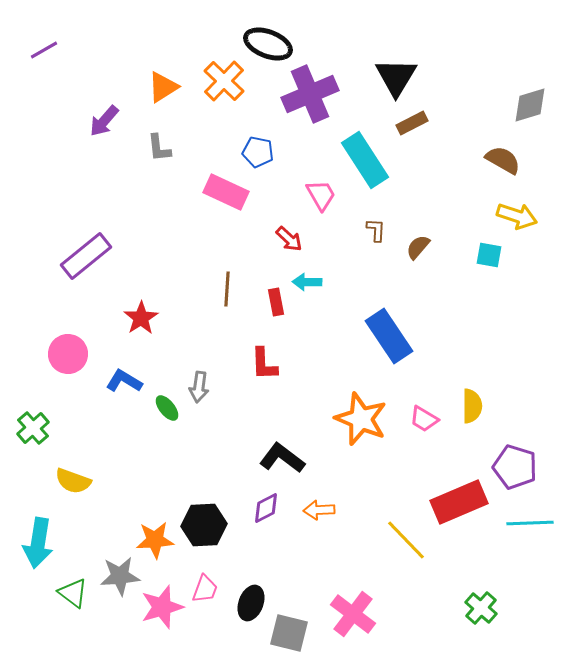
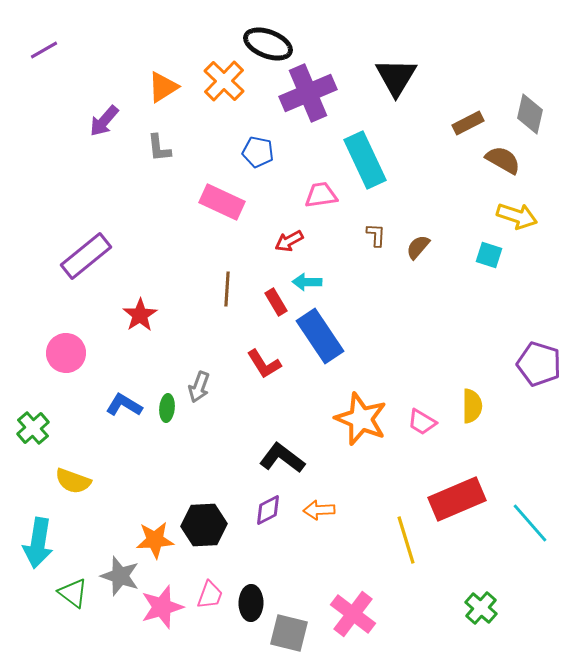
purple cross at (310, 94): moved 2 px left, 1 px up
gray diamond at (530, 105): moved 9 px down; rotated 60 degrees counterclockwise
brown rectangle at (412, 123): moved 56 px right
cyan rectangle at (365, 160): rotated 8 degrees clockwise
pink rectangle at (226, 192): moved 4 px left, 10 px down
pink trapezoid at (321, 195): rotated 68 degrees counterclockwise
brown L-shape at (376, 230): moved 5 px down
red arrow at (289, 239): moved 2 px down; rotated 108 degrees clockwise
cyan square at (489, 255): rotated 8 degrees clockwise
red rectangle at (276, 302): rotated 20 degrees counterclockwise
red star at (141, 318): moved 1 px left, 3 px up
blue rectangle at (389, 336): moved 69 px left
pink circle at (68, 354): moved 2 px left, 1 px up
red L-shape at (264, 364): rotated 30 degrees counterclockwise
blue L-shape at (124, 381): moved 24 px down
gray arrow at (199, 387): rotated 12 degrees clockwise
green ellipse at (167, 408): rotated 44 degrees clockwise
pink trapezoid at (424, 419): moved 2 px left, 3 px down
purple pentagon at (515, 467): moved 24 px right, 103 px up
red rectangle at (459, 502): moved 2 px left, 3 px up
purple diamond at (266, 508): moved 2 px right, 2 px down
cyan line at (530, 523): rotated 51 degrees clockwise
yellow line at (406, 540): rotated 27 degrees clockwise
gray star at (120, 576): rotated 24 degrees clockwise
pink trapezoid at (205, 589): moved 5 px right, 6 px down
black ellipse at (251, 603): rotated 20 degrees counterclockwise
